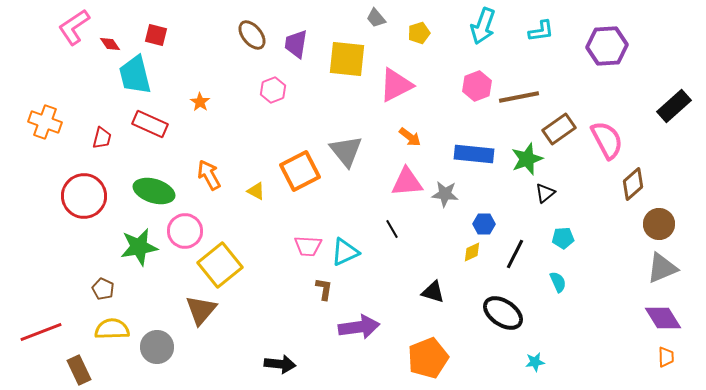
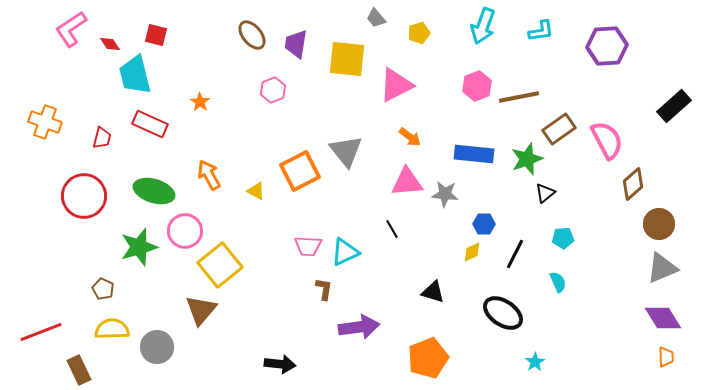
pink L-shape at (74, 27): moved 3 px left, 2 px down
green star at (139, 247): rotated 6 degrees counterclockwise
cyan star at (535, 362): rotated 24 degrees counterclockwise
